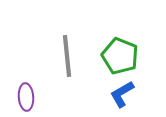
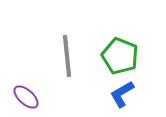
purple ellipse: rotated 44 degrees counterclockwise
